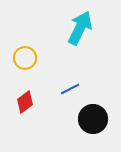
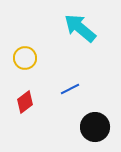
cyan arrow: rotated 76 degrees counterclockwise
black circle: moved 2 px right, 8 px down
